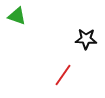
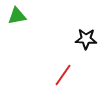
green triangle: rotated 30 degrees counterclockwise
